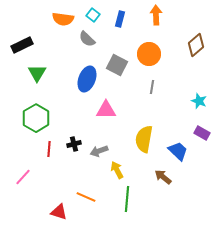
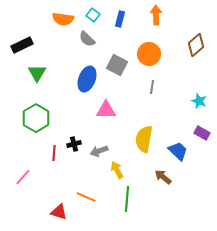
red line: moved 5 px right, 4 px down
